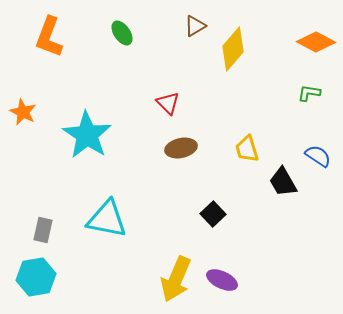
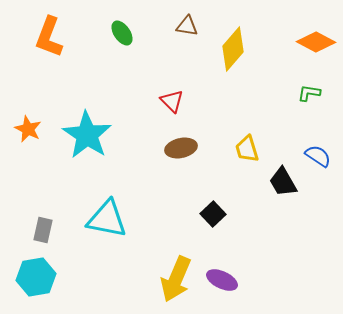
brown triangle: moved 8 px left; rotated 40 degrees clockwise
red triangle: moved 4 px right, 2 px up
orange star: moved 5 px right, 17 px down
